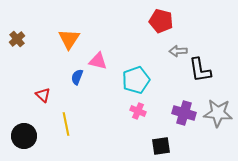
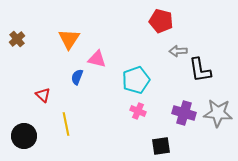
pink triangle: moved 1 px left, 2 px up
